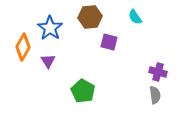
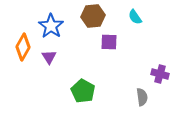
brown hexagon: moved 3 px right, 1 px up
blue star: moved 1 px right, 2 px up
purple square: rotated 12 degrees counterclockwise
purple triangle: moved 1 px right, 4 px up
purple cross: moved 2 px right, 2 px down
gray semicircle: moved 13 px left, 2 px down
